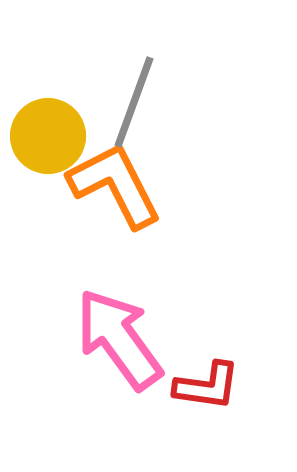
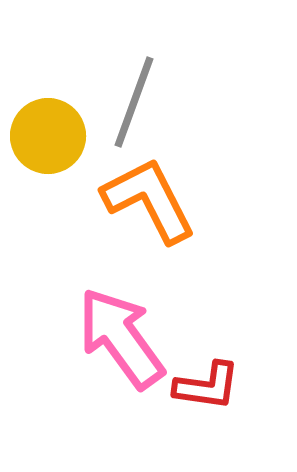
orange L-shape: moved 34 px right, 15 px down
pink arrow: moved 2 px right, 1 px up
